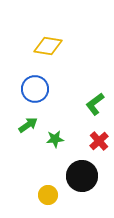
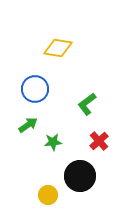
yellow diamond: moved 10 px right, 2 px down
green L-shape: moved 8 px left
green star: moved 2 px left, 3 px down
black circle: moved 2 px left
